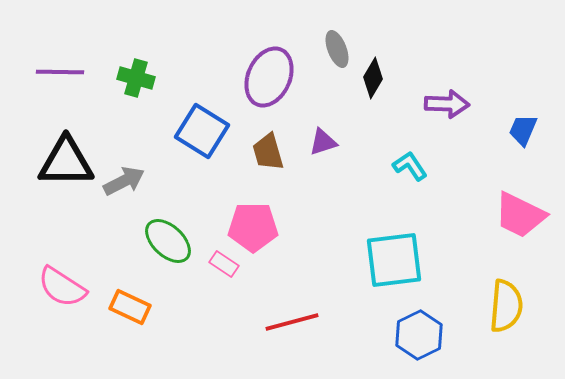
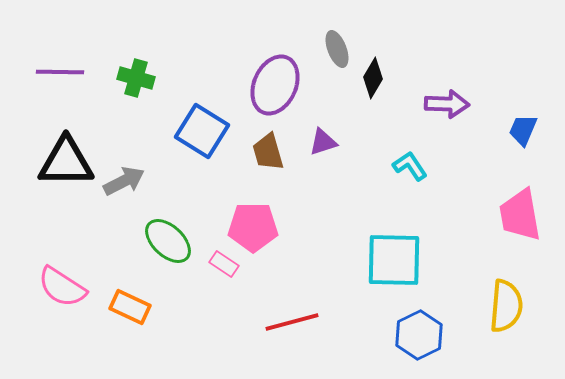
purple ellipse: moved 6 px right, 8 px down
pink trapezoid: rotated 54 degrees clockwise
cyan square: rotated 8 degrees clockwise
